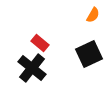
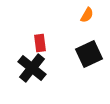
orange semicircle: moved 6 px left
red rectangle: rotated 42 degrees clockwise
